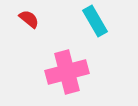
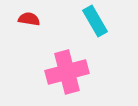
red semicircle: rotated 30 degrees counterclockwise
